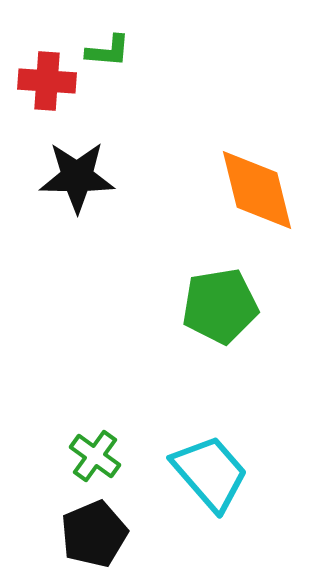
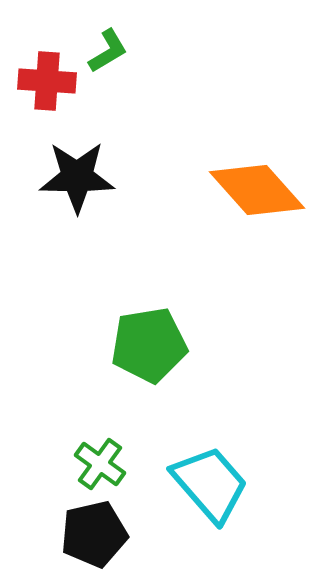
green L-shape: rotated 36 degrees counterclockwise
orange diamond: rotated 28 degrees counterclockwise
green pentagon: moved 71 px left, 39 px down
green cross: moved 5 px right, 8 px down
cyan trapezoid: moved 11 px down
black pentagon: rotated 10 degrees clockwise
